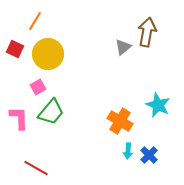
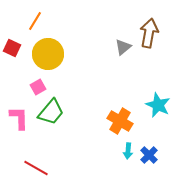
brown arrow: moved 2 px right, 1 px down
red square: moved 3 px left, 1 px up
